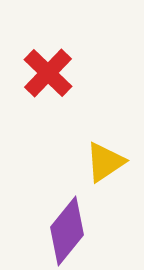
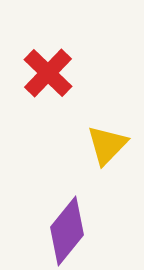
yellow triangle: moved 2 px right, 17 px up; rotated 12 degrees counterclockwise
